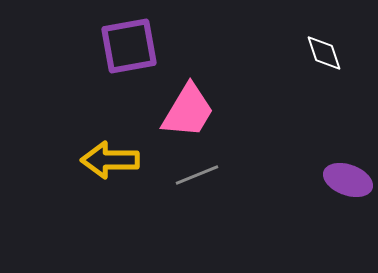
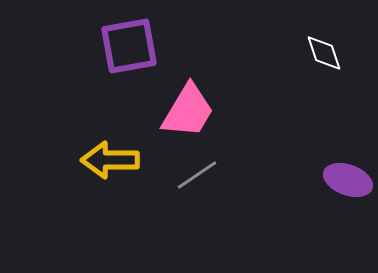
gray line: rotated 12 degrees counterclockwise
